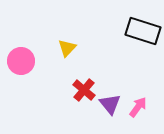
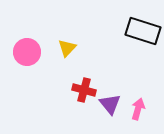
pink circle: moved 6 px right, 9 px up
red cross: rotated 25 degrees counterclockwise
pink arrow: moved 2 px down; rotated 20 degrees counterclockwise
